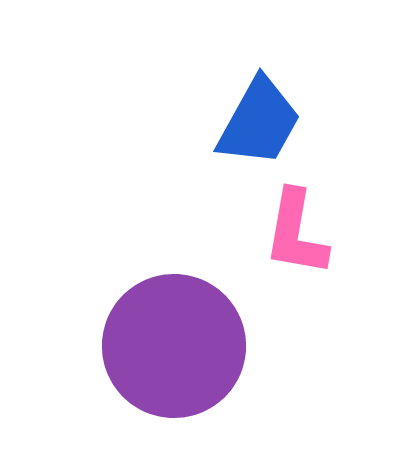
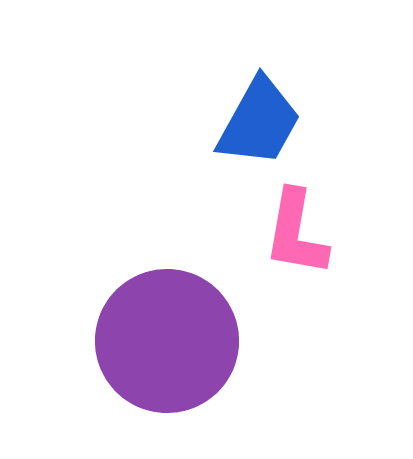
purple circle: moved 7 px left, 5 px up
